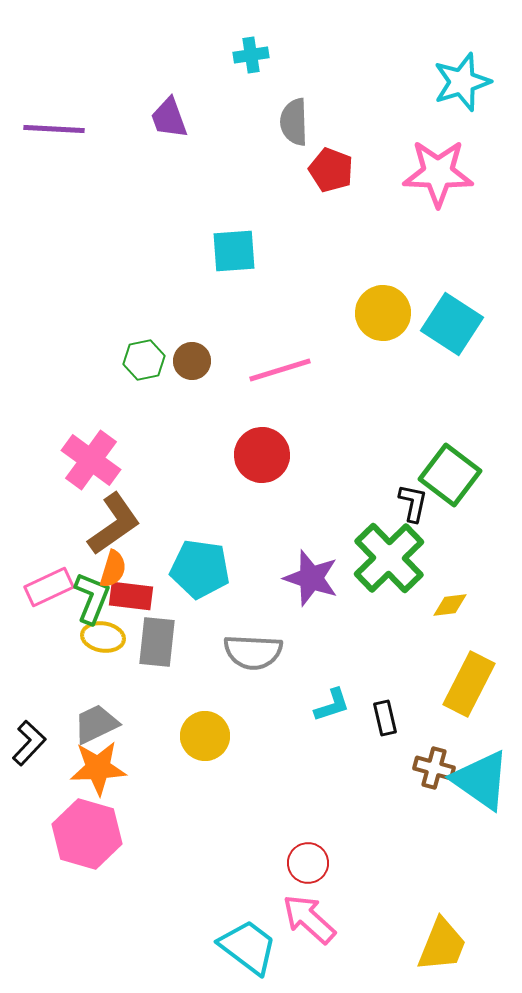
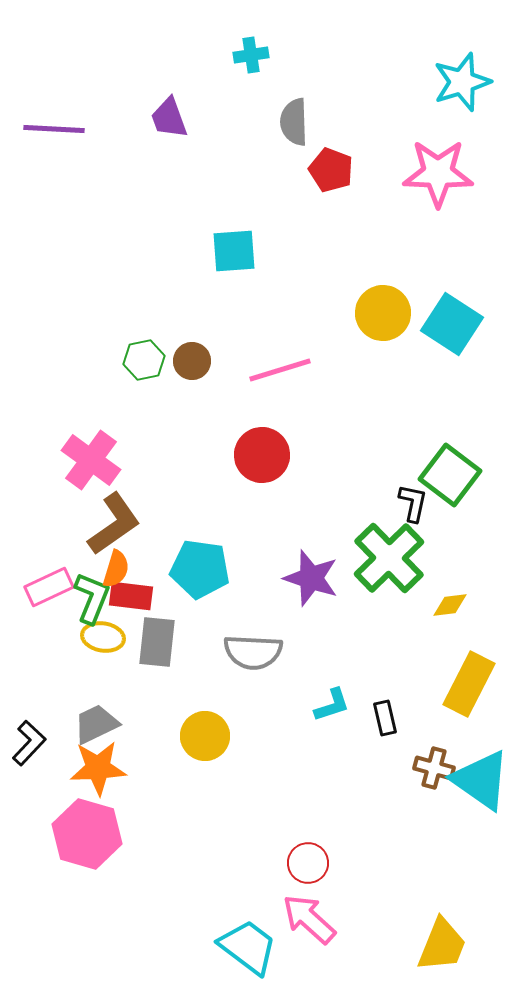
orange semicircle at (113, 569): moved 3 px right
